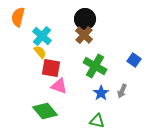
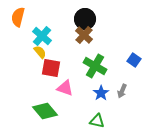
pink triangle: moved 6 px right, 2 px down
